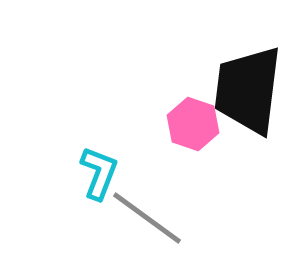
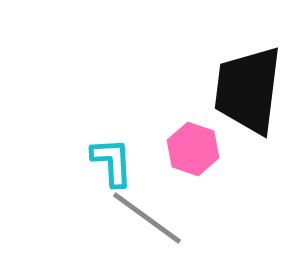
pink hexagon: moved 25 px down
cyan L-shape: moved 13 px right, 11 px up; rotated 24 degrees counterclockwise
